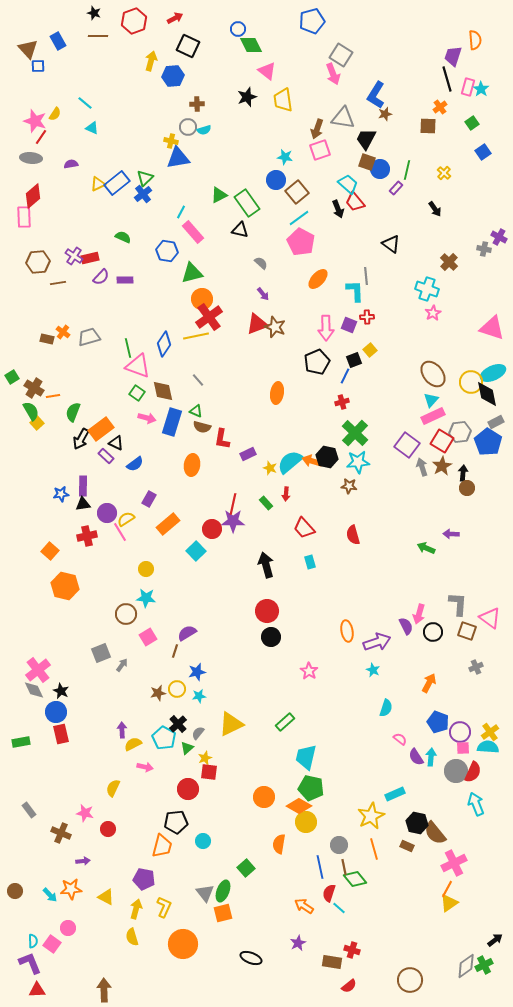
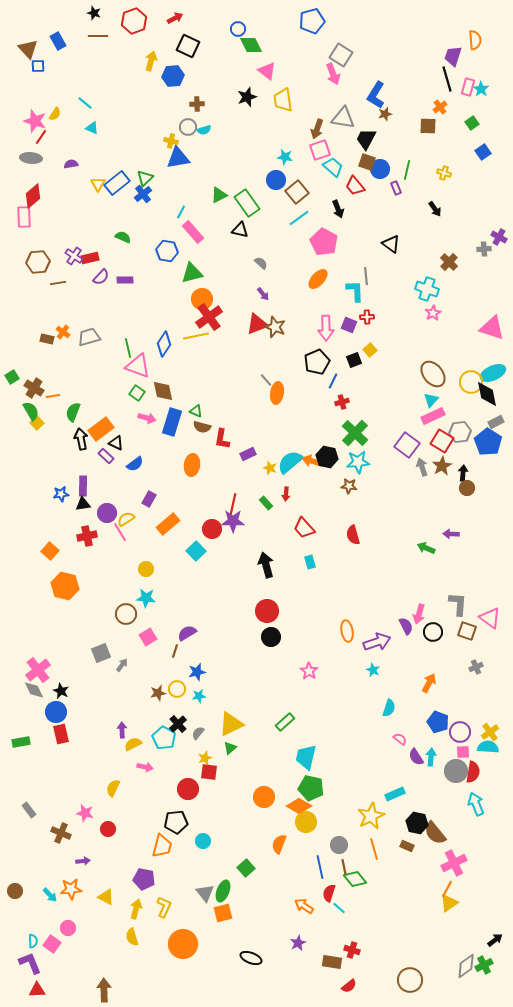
yellow cross at (444, 173): rotated 24 degrees counterclockwise
yellow triangle at (98, 184): rotated 35 degrees counterclockwise
cyan trapezoid at (348, 184): moved 15 px left, 17 px up
purple rectangle at (396, 188): rotated 64 degrees counterclockwise
red trapezoid at (355, 202): moved 16 px up
pink pentagon at (301, 242): moved 23 px right
gray cross at (484, 249): rotated 16 degrees counterclockwise
blue line at (345, 376): moved 12 px left, 5 px down
gray line at (198, 380): moved 68 px right
black arrow at (81, 439): rotated 140 degrees clockwise
cyan semicircle at (386, 708): moved 3 px right
green triangle at (187, 748): moved 43 px right
pink square at (463, 748): moved 4 px down
red semicircle at (473, 772): rotated 15 degrees counterclockwise
orange semicircle at (279, 844): rotated 12 degrees clockwise
